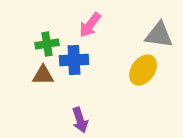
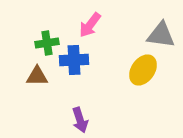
gray triangle: moved 2 px right
green cross: moved 1 px up
brown triangle: moved 6 px left, 1 px down
